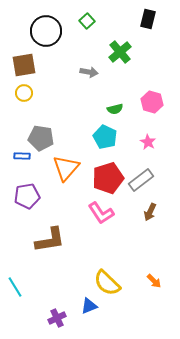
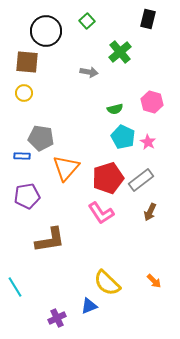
brown square: moved 3 px right, 3 px up; rotated 15 degrees clockwise
cyan pentagon: moved 18 px right
